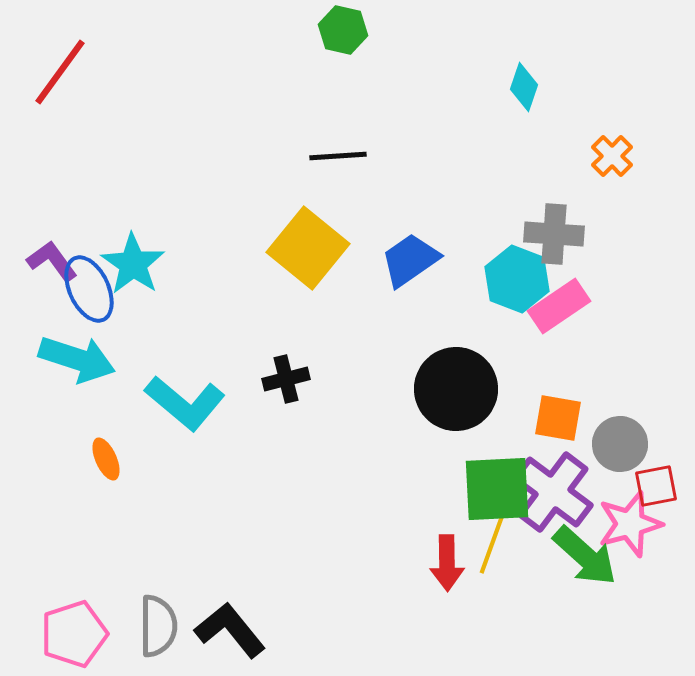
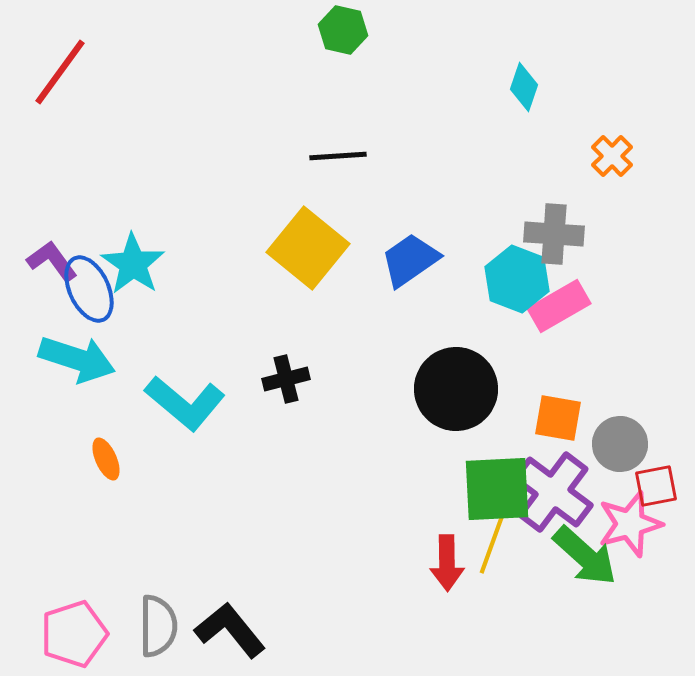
pink rectangle: rotated 4 degrees clockwise
